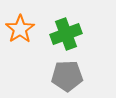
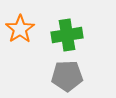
green cross: moved 1 px right, 1 px down; rotated 12 degrees clockwise
